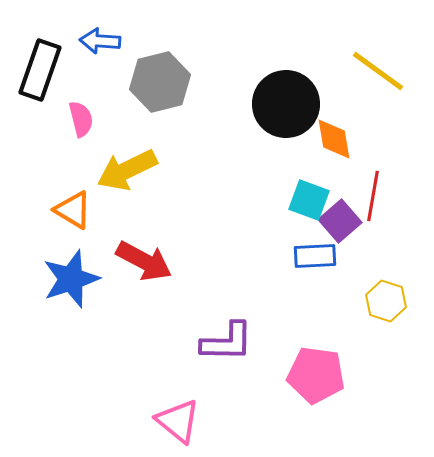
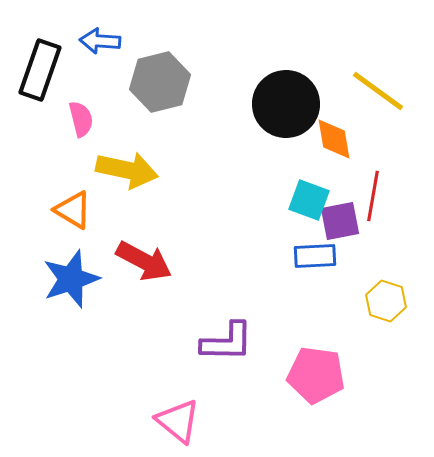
yellow line: moved 20 px down
yellow arrow: rotated 142 degrees counterclockwise
purple square: rotated 30 degrees clockwise
